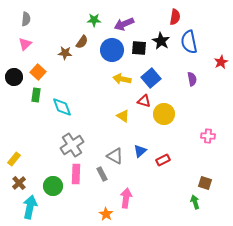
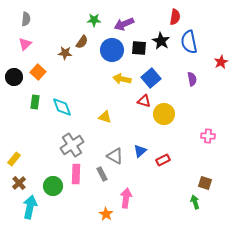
green rectangle: moved 1 px left, 7 px down
yellow triangle: moved 18 px left, 1 px down; rotated 16 degrees counterclockwise
